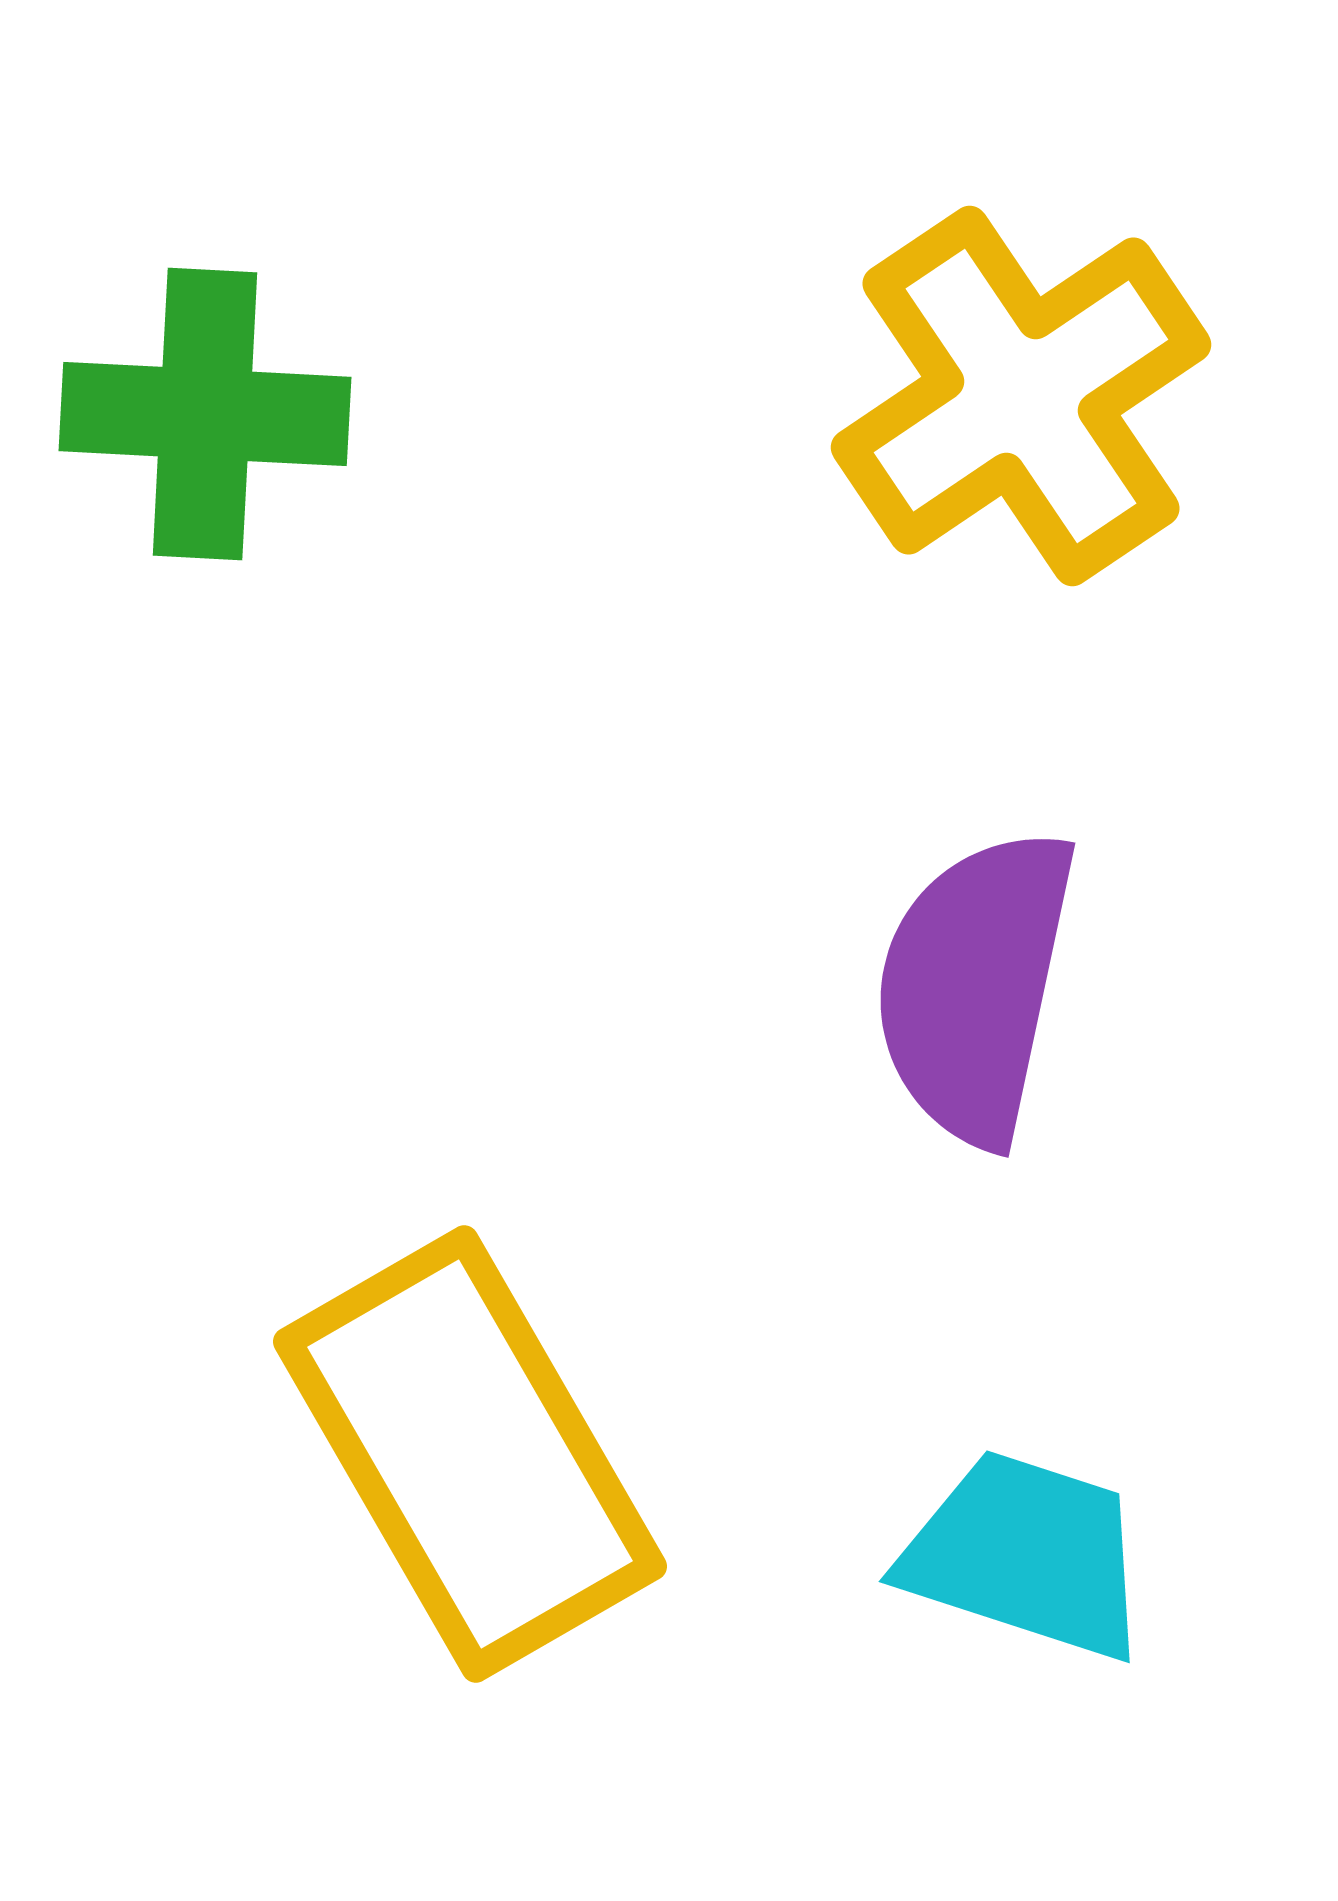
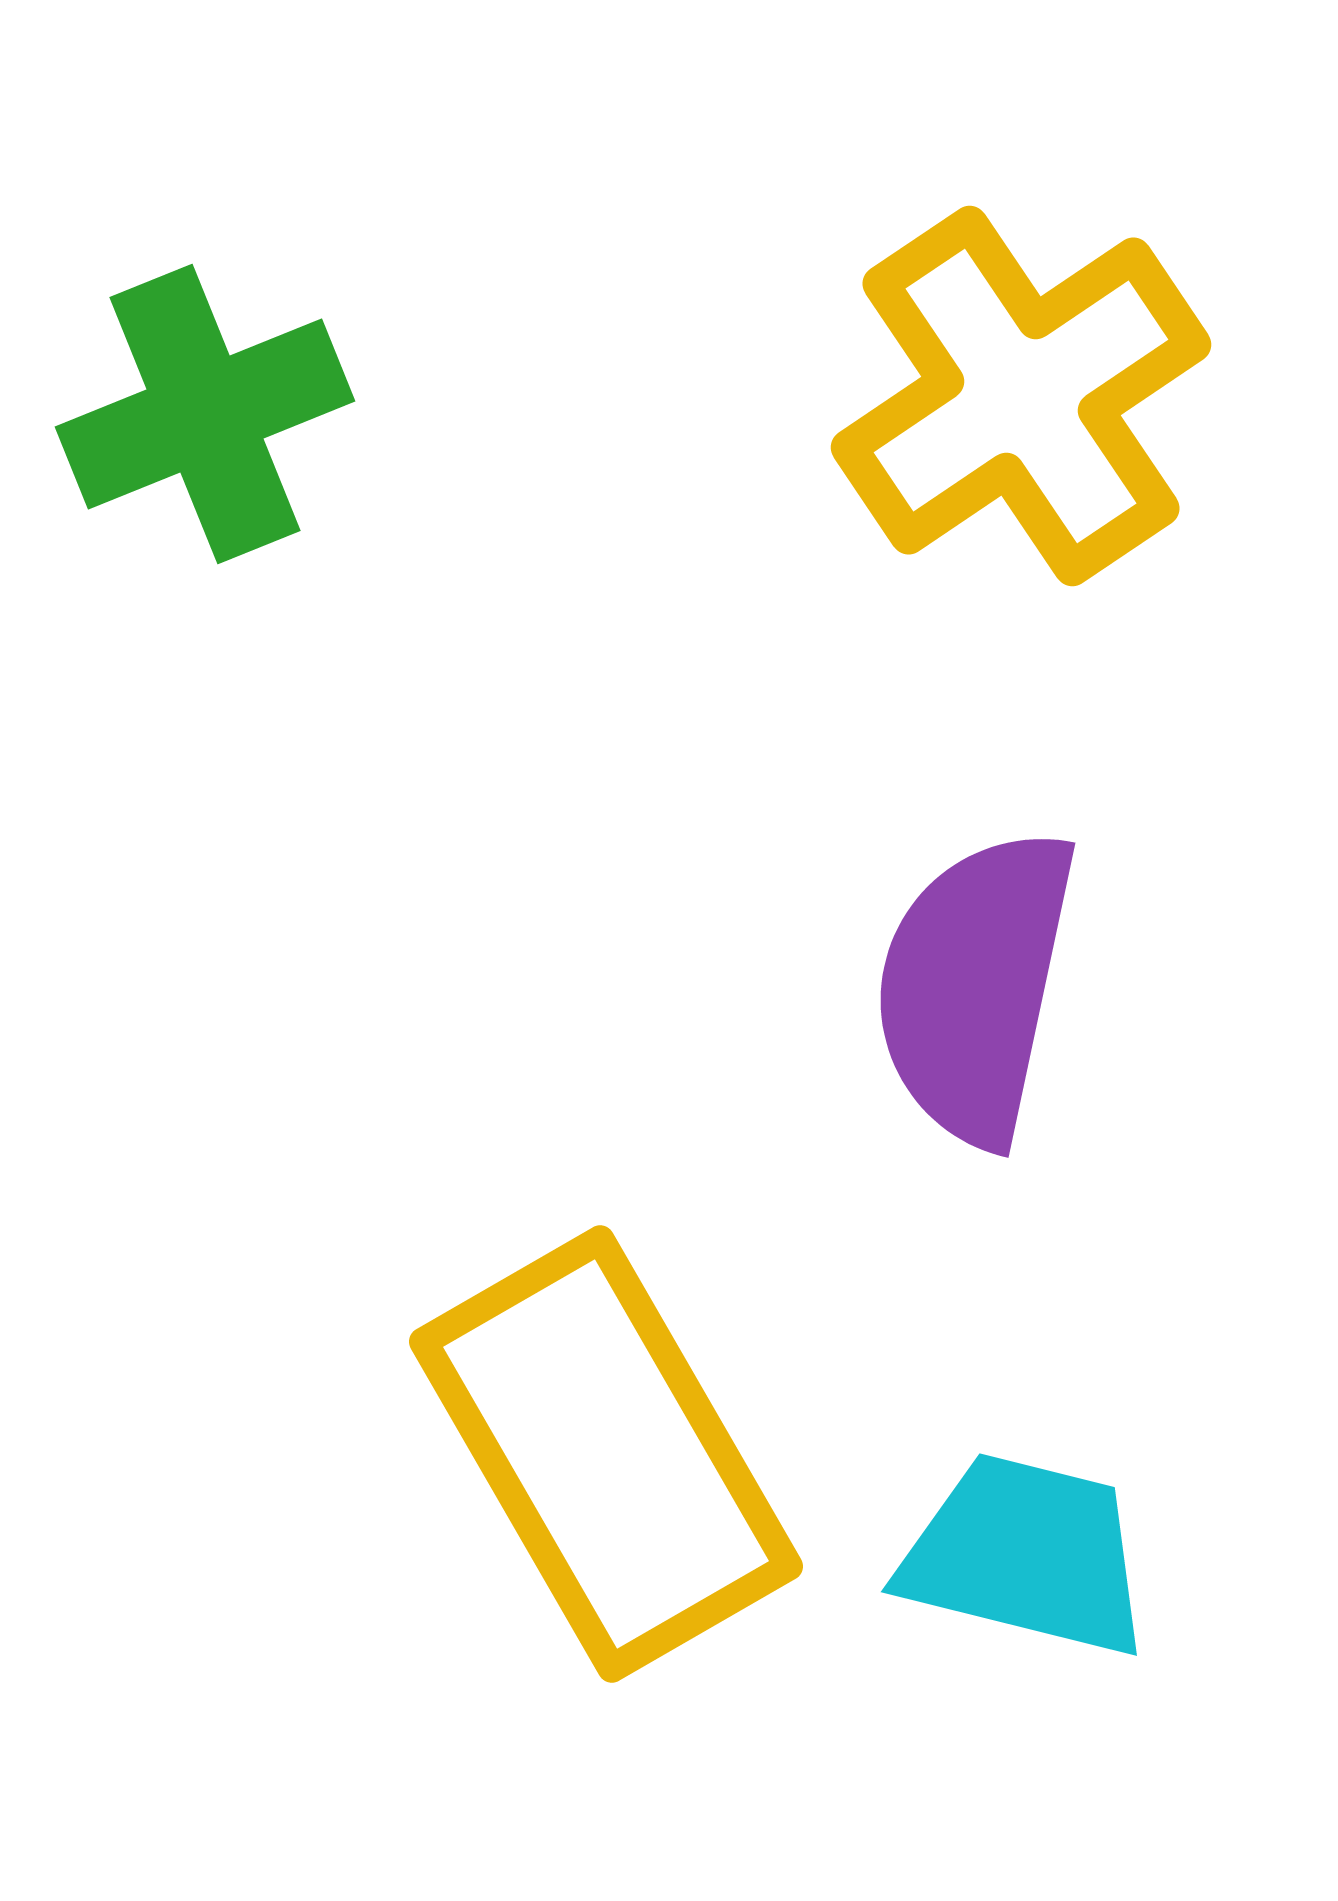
green cross: rotated 25 degrees counterclockwise
yellow rectangle: moved 136 px right
cyan trapezoid: rotated 4 degrees counterclockwise
